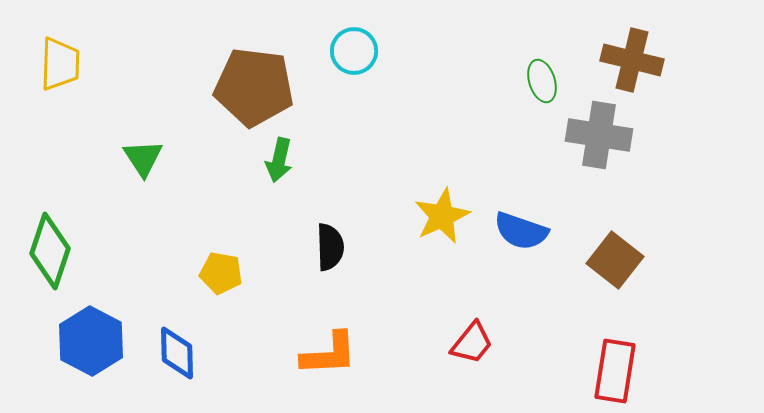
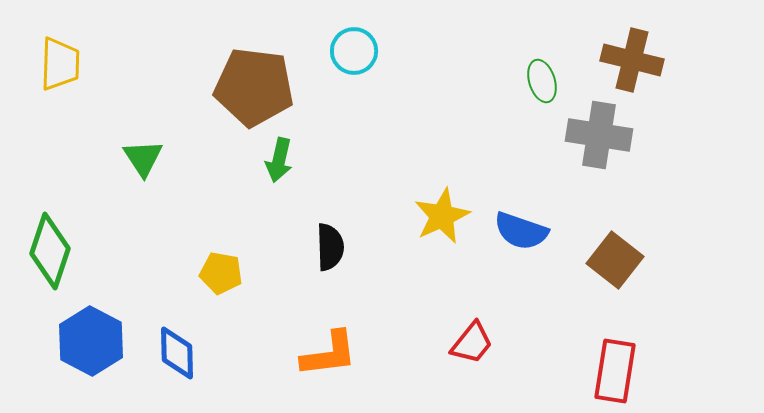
orange L-shape: rotated 4 degrees counterclockwise
